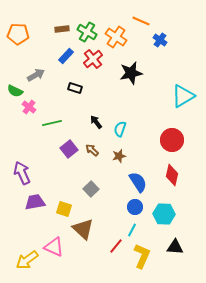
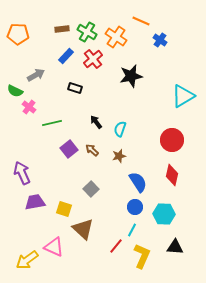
black star: moved 3 px down
